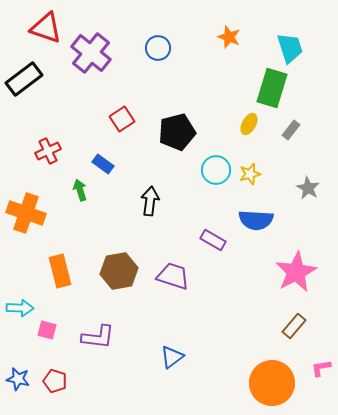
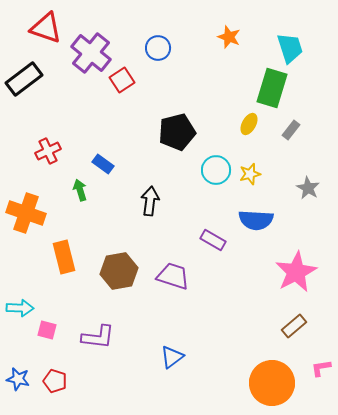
red square: moved 39 px up
orange rectangle: moved 4 px right, 14 px up
brown rectangle: rotated 10 degrees clockwise
